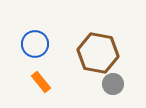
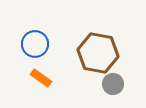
orange rectangle: moved 4 px up; rotated 15 degrees counterclockwise
